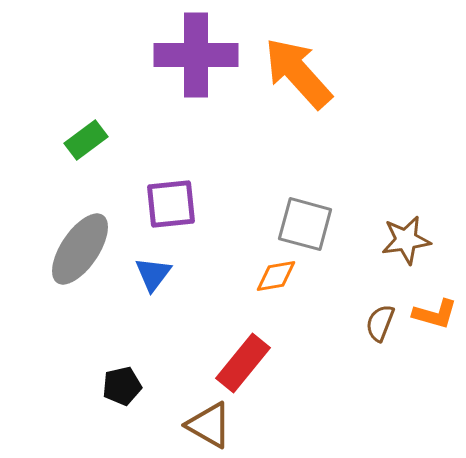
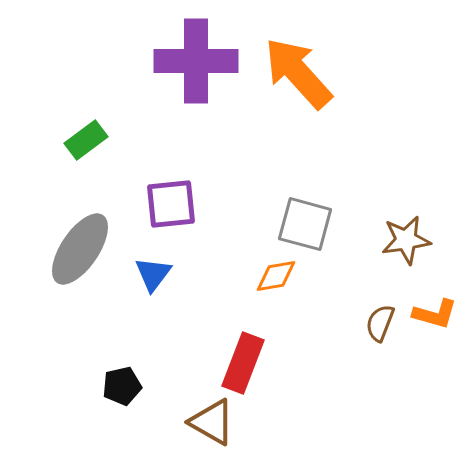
purple cross: moved 6 px down
red rectangle: rotated 18 degrees counterclockwise
brown triangle: moved 3 px right, 3 px up
